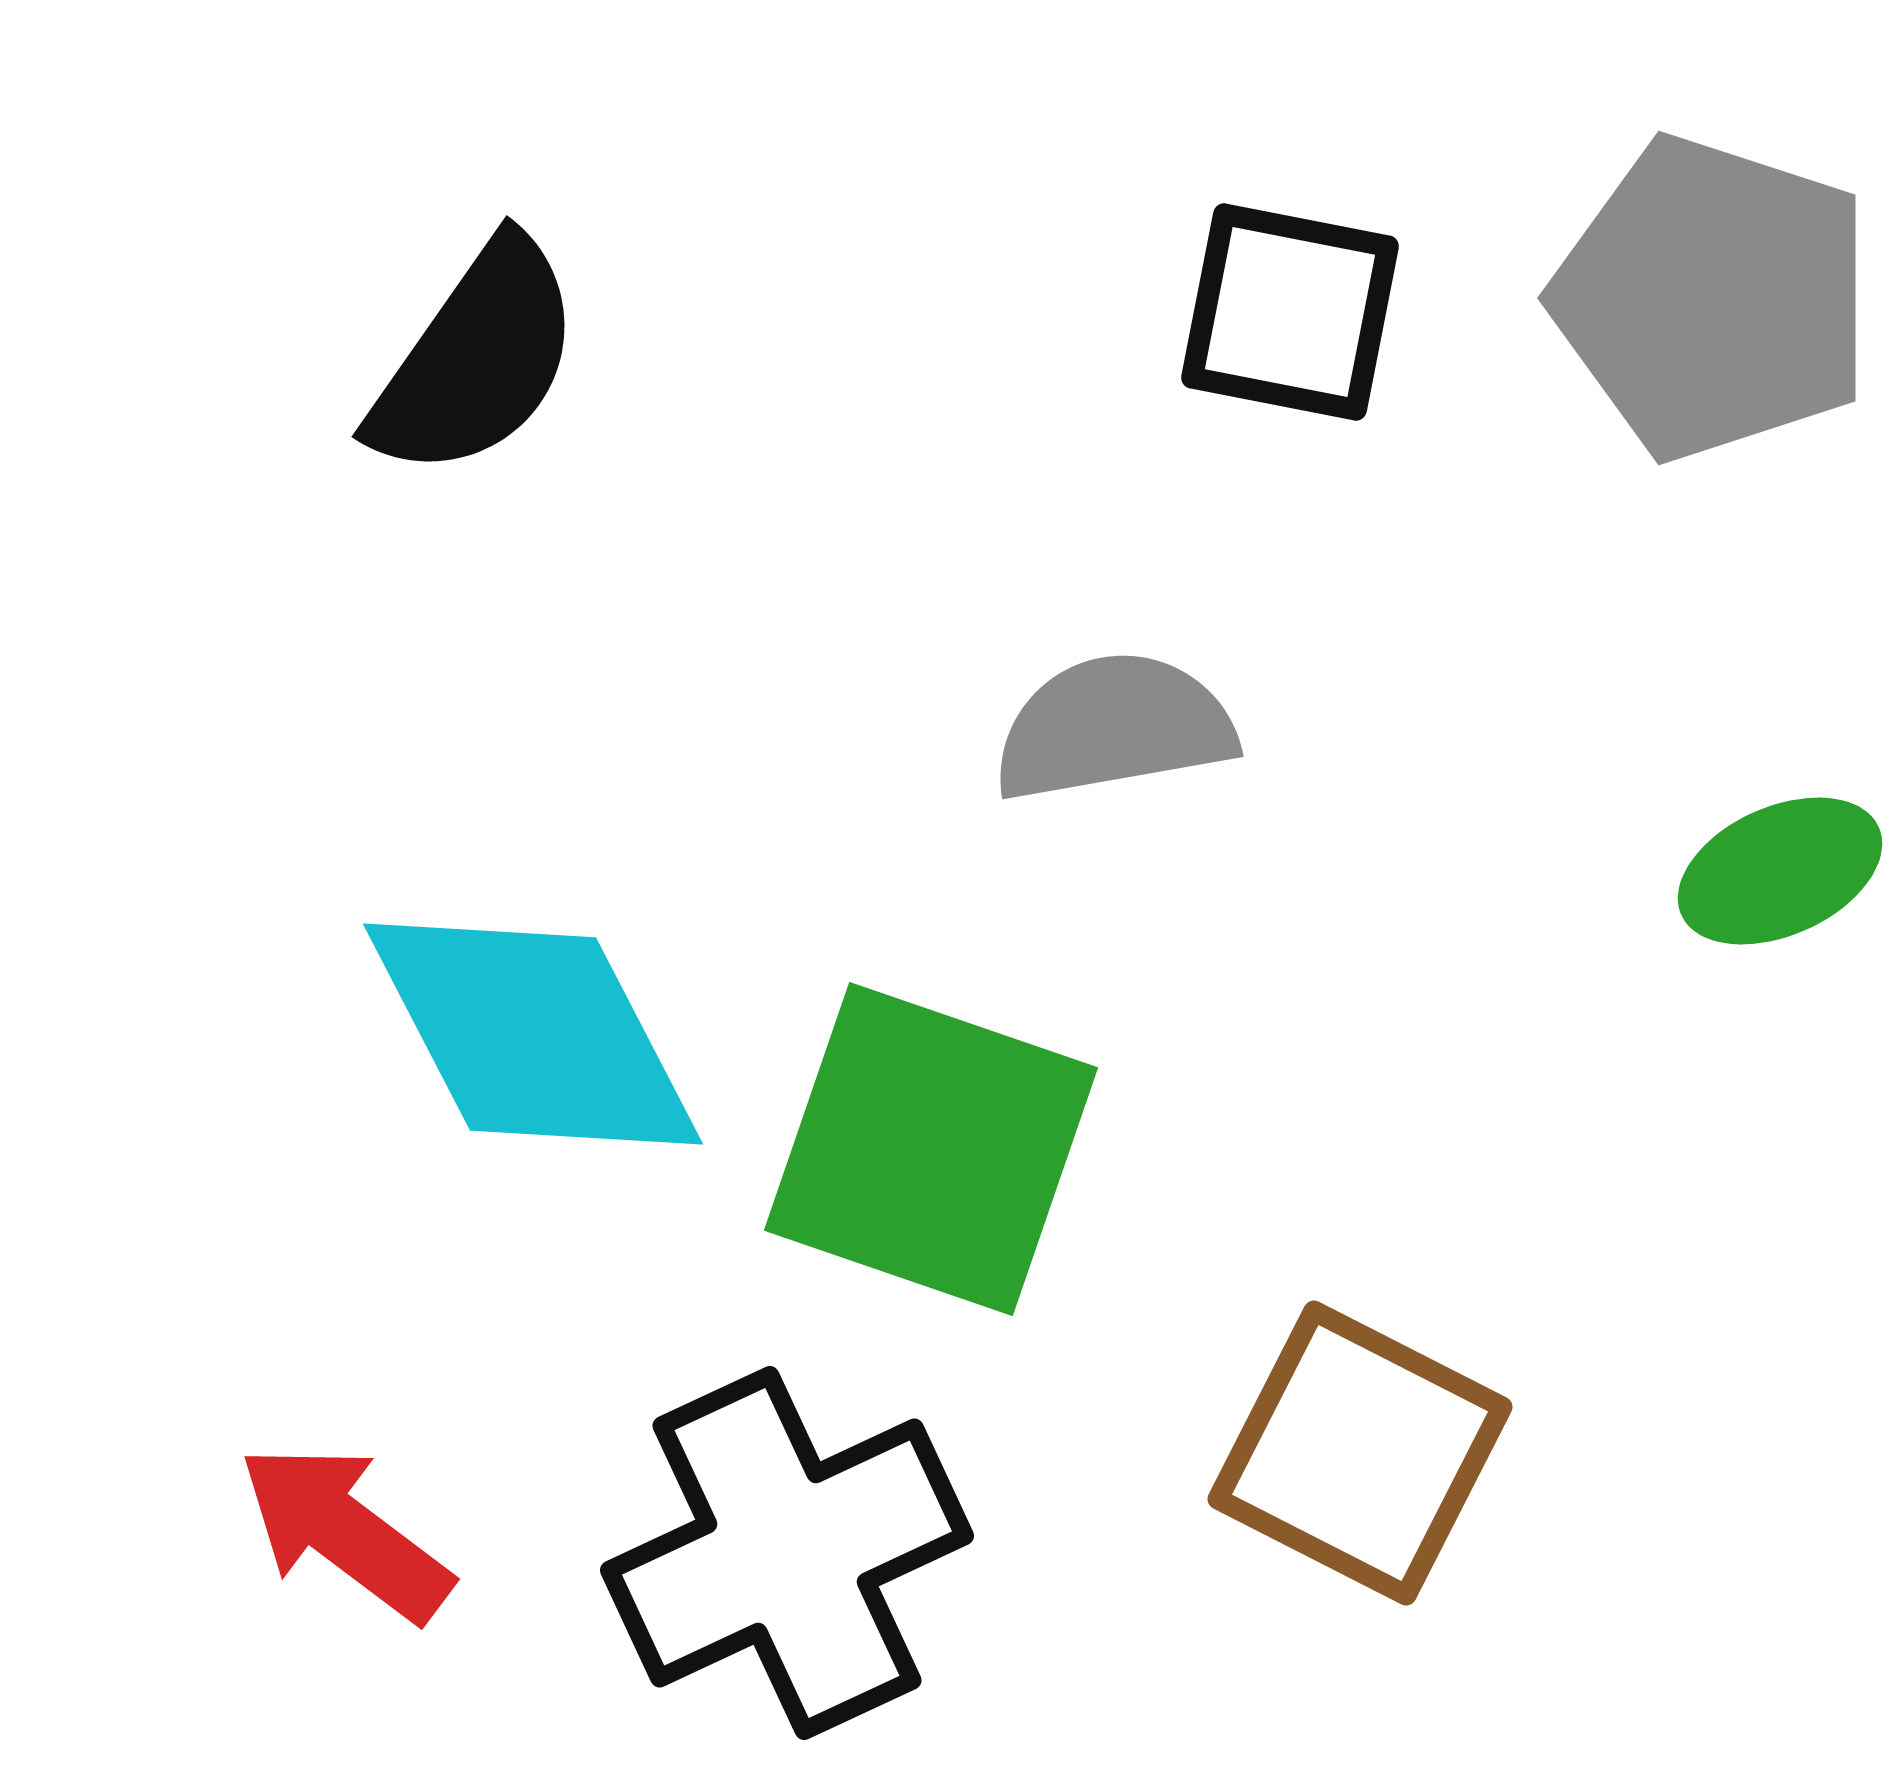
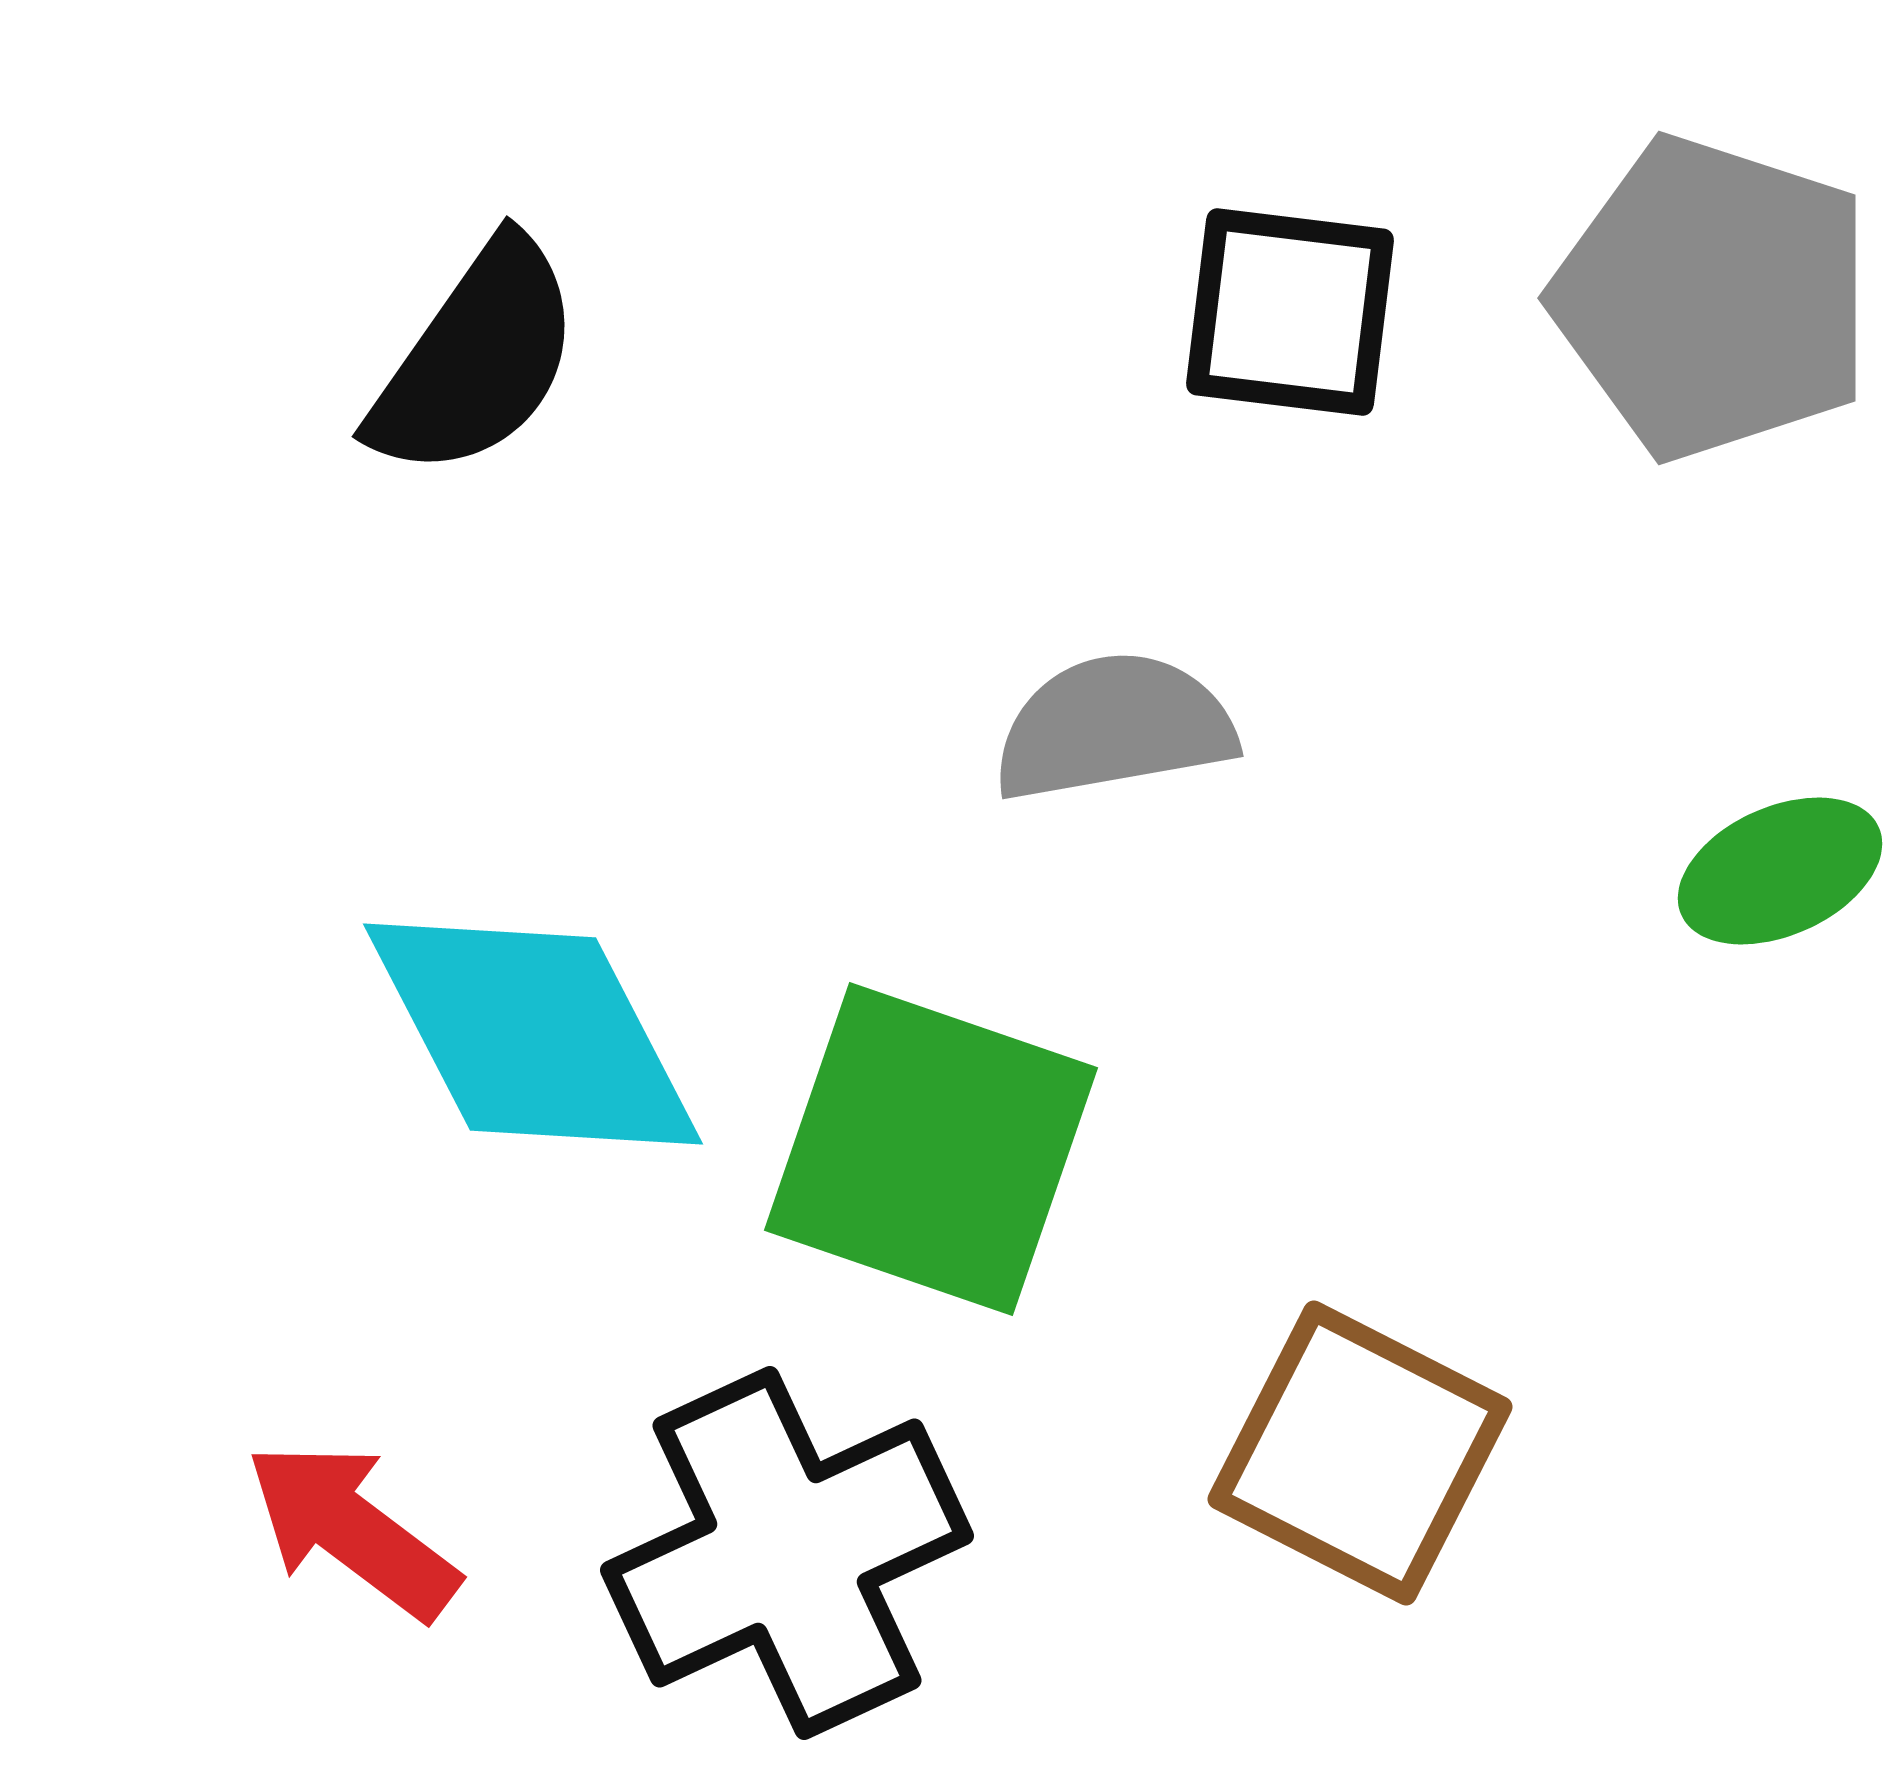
black square: rotated 4 degrees counterclockwise
red arrow: moved 7 px right, 2 px up
